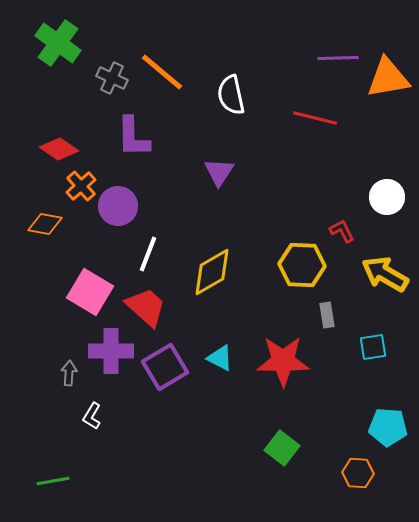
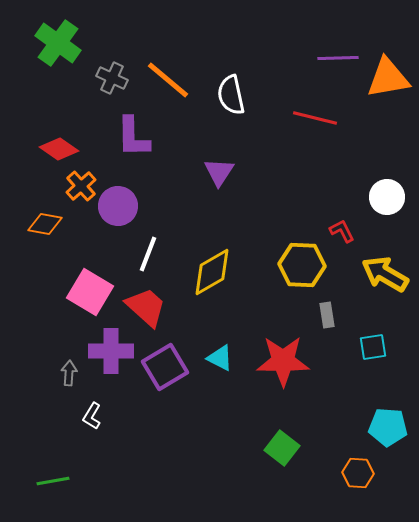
orange line: moved 6 px right, 8 px down
